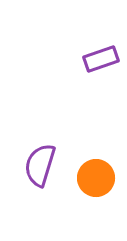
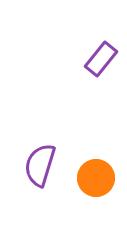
purple rectangle: rotated 32 degrees counterclockwise
